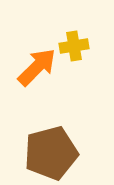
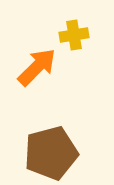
yellow cross: moved 11 px up
